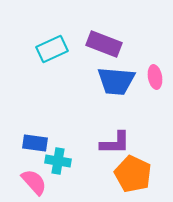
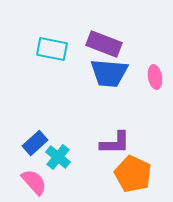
cyan rectangle: rotated 36 degrees clockwise
blue trapezoid: moved 7 px left, 8 px up
blue rectangle: rotated 50 degrees counterclockwise
cyan cross: moved 4 px up; rotated 30 degrees clockwise
